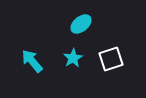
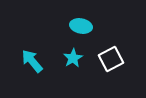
cyan ellipse: moved 2 px down; rotated 50 degrees clockwise
white square: rotated 10 degrees counterclockwise
